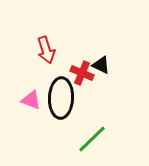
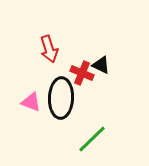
red arrow: moved 3 px right, 1 px up
pink triangle: moved 2 px down
